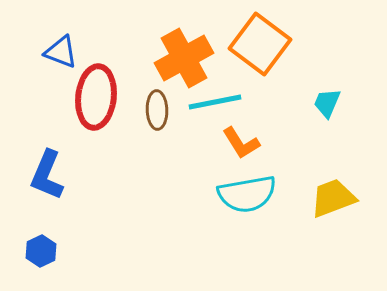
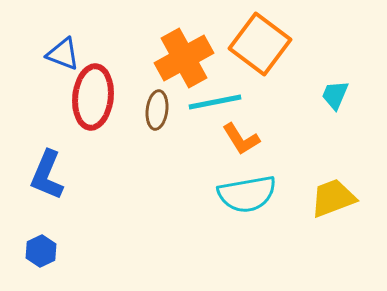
blue triangle: moved 2 px right, 2 px down
red ellipse: moved 3 px left
cyan trapezoid: moved 8 px right, 8 px up
brown ellipse: rotated 9 degrees clockwise
orange L-shape: moved 4 px up
